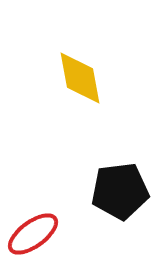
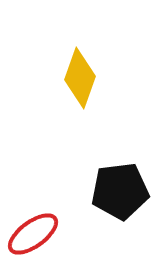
yellow diamond: rotated 30 degrees clockwise
